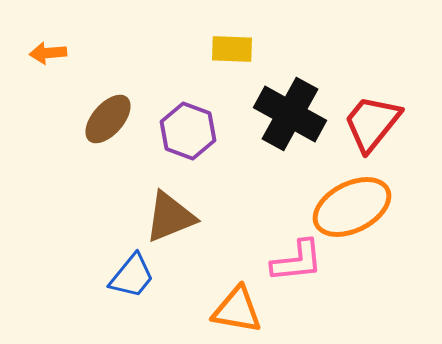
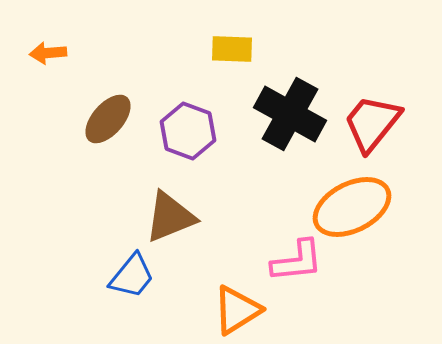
orange triangle: rotated 42 degrees counterclockwise
